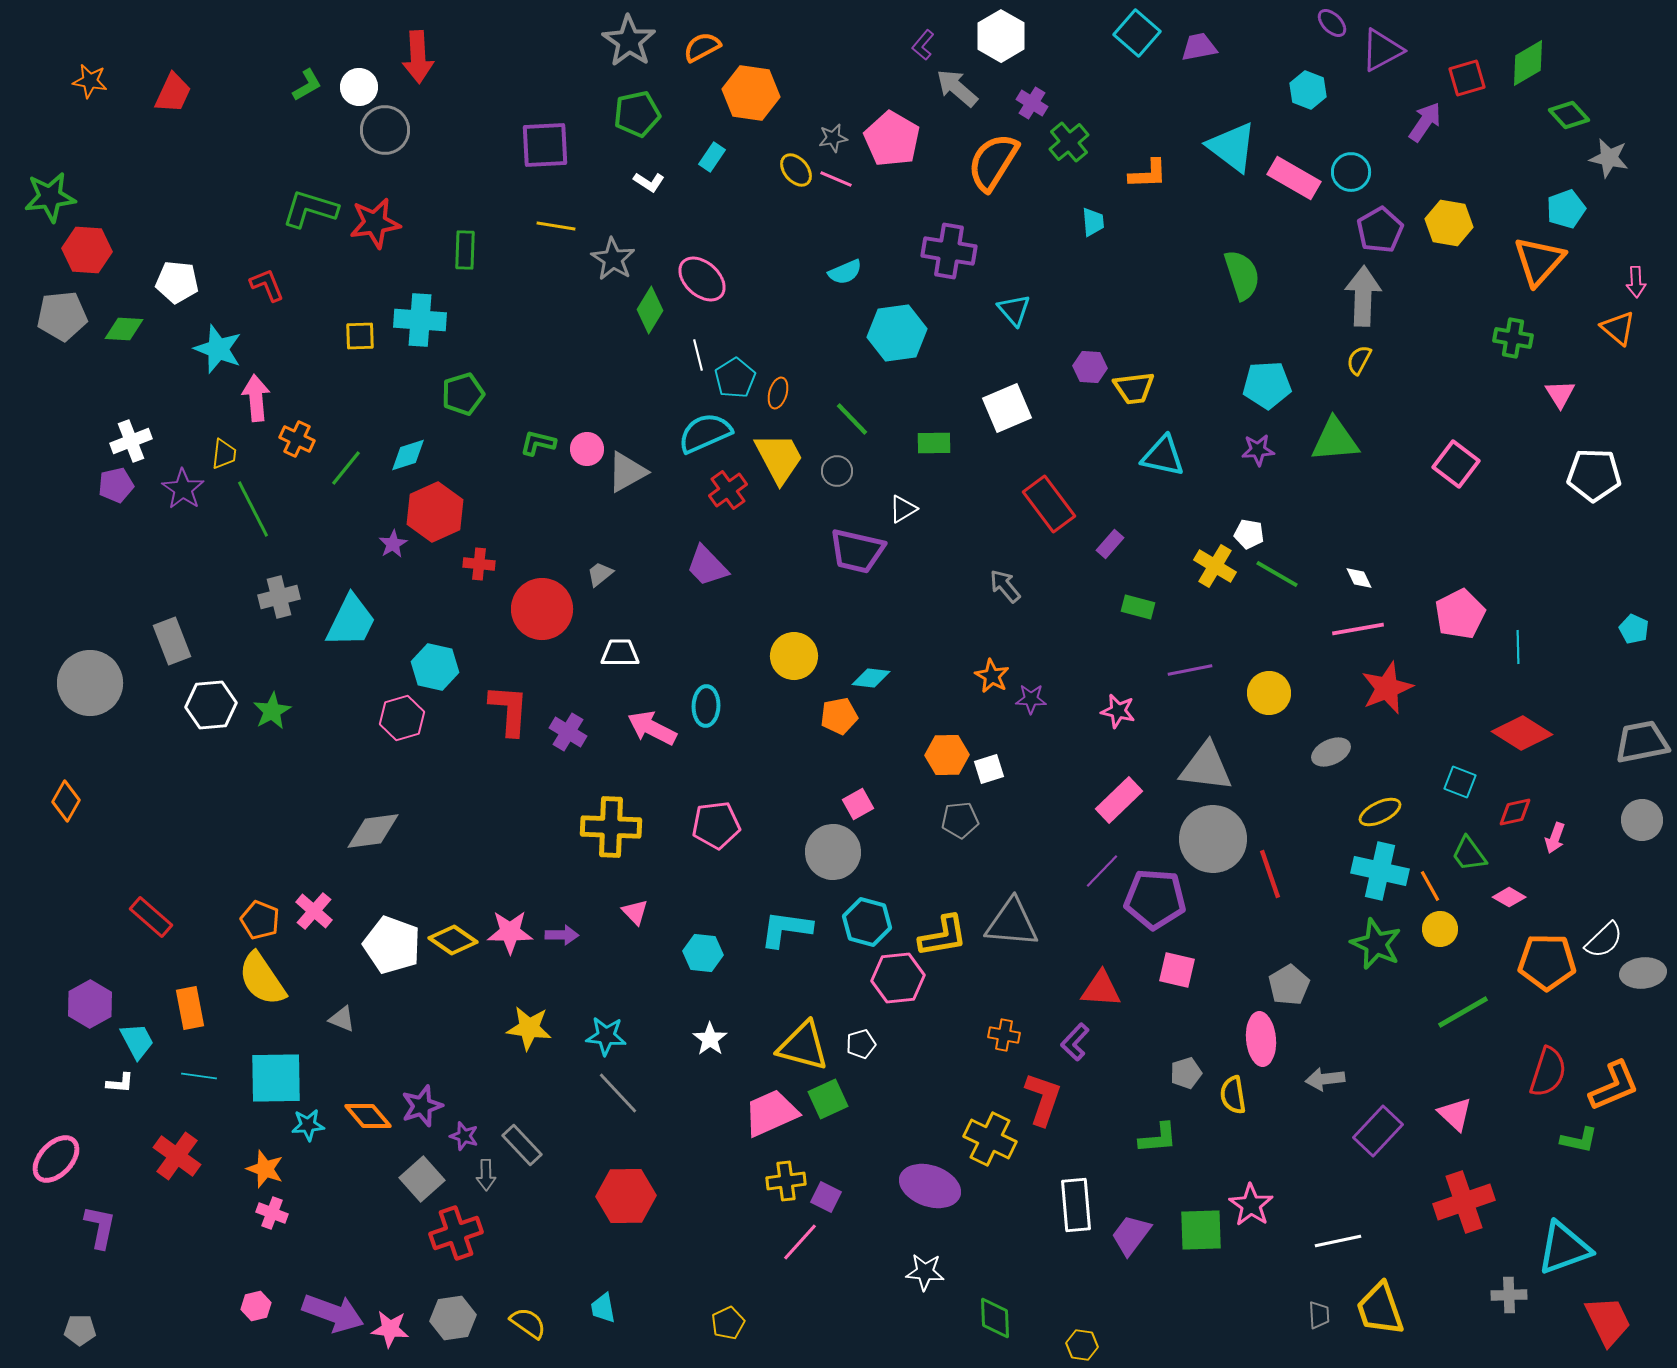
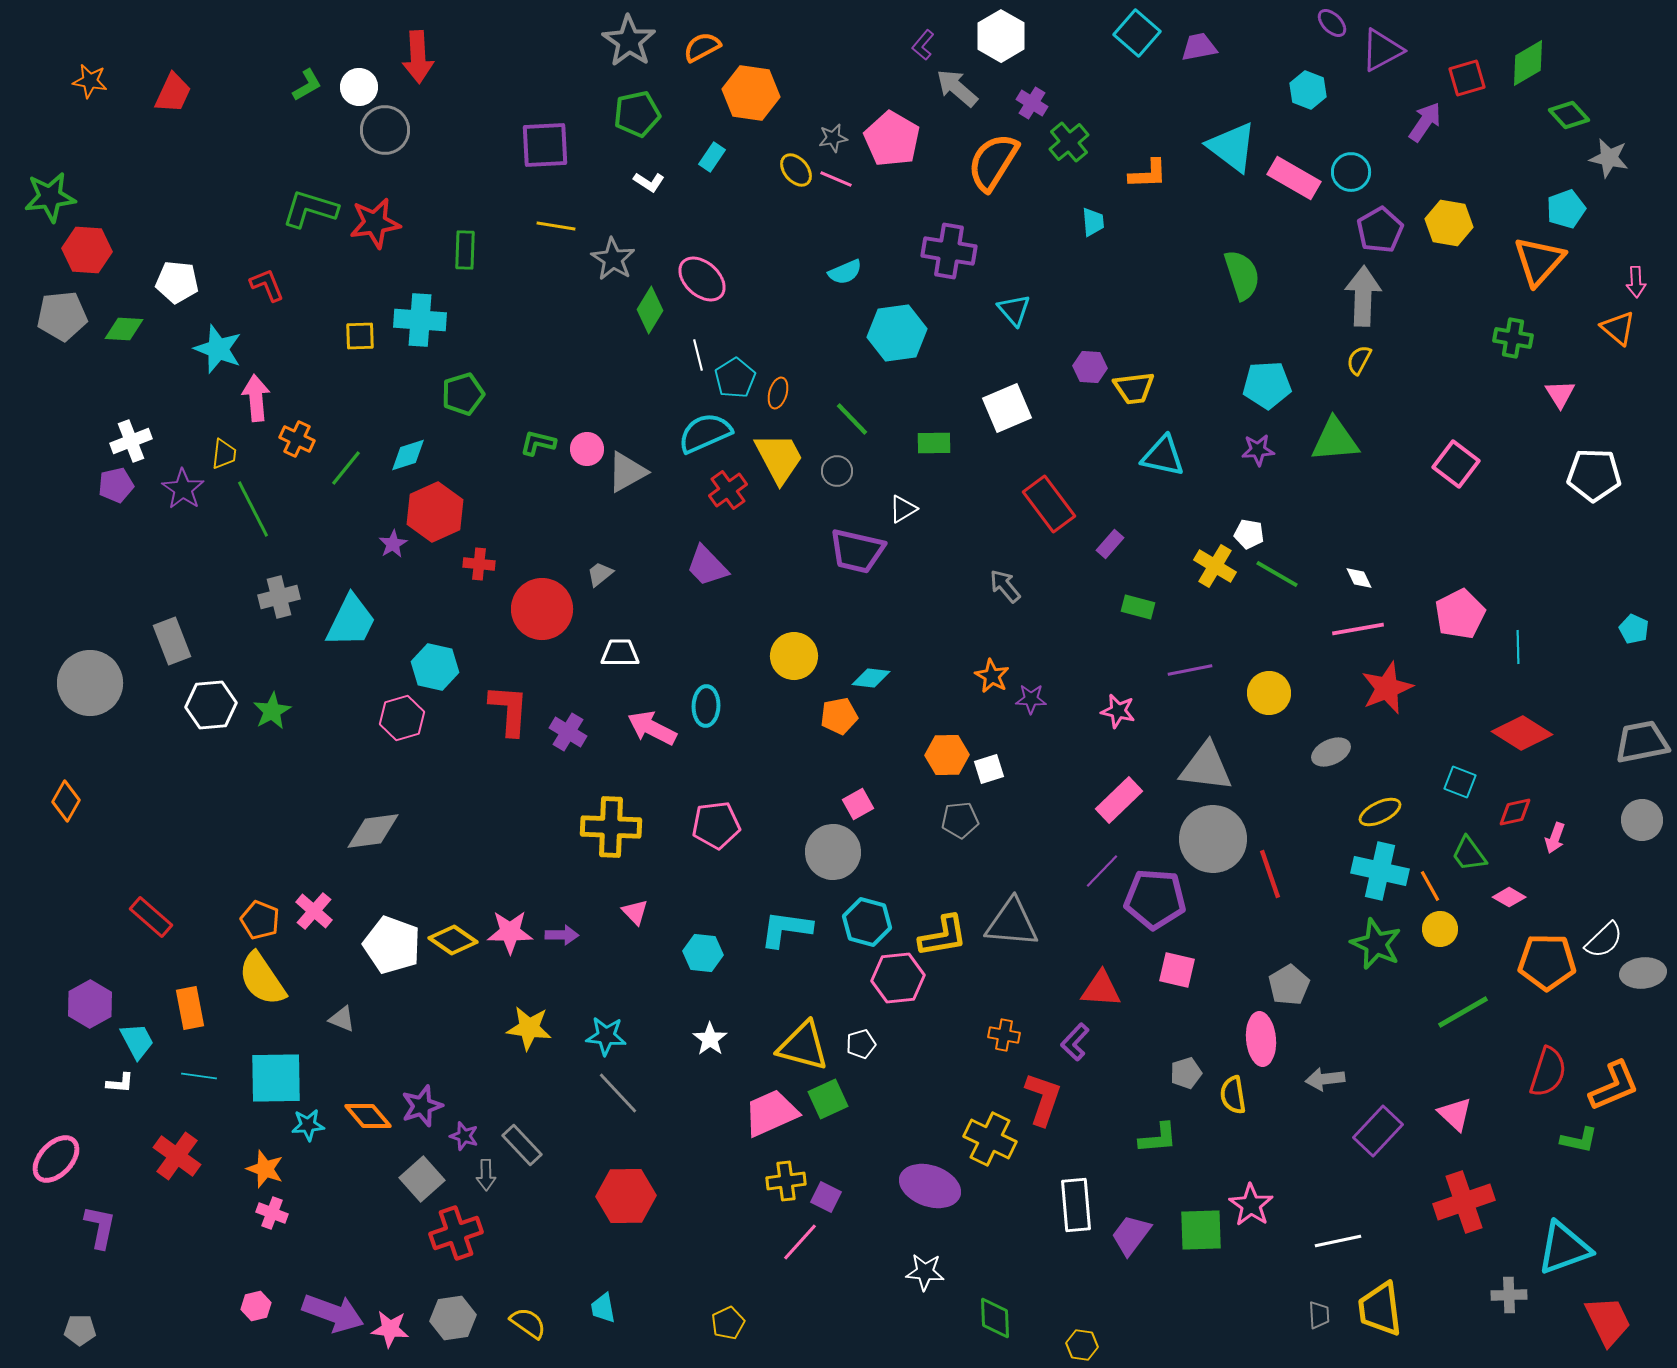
yellow trapezoid at (1380, 1309): rotated 12 degrees clockwise
